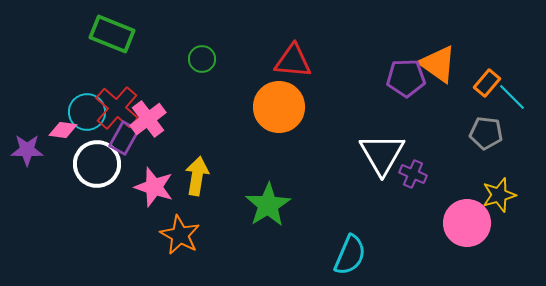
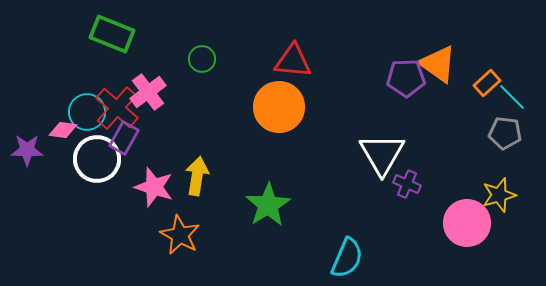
orange rectangle: rotated 8 degrees clockwise
pink cross: moved 27 px up
gray pentagon: moved 19 px right
white circle: moved 5 px up
purple cross: moved 6 px left, 10 px down
cyan semicircle: moved 3 px left, 3 px down
